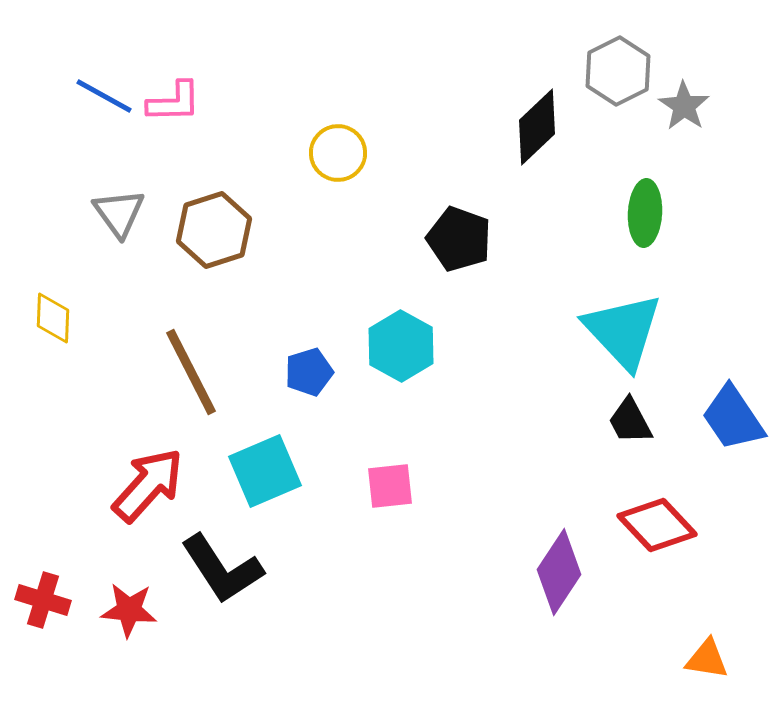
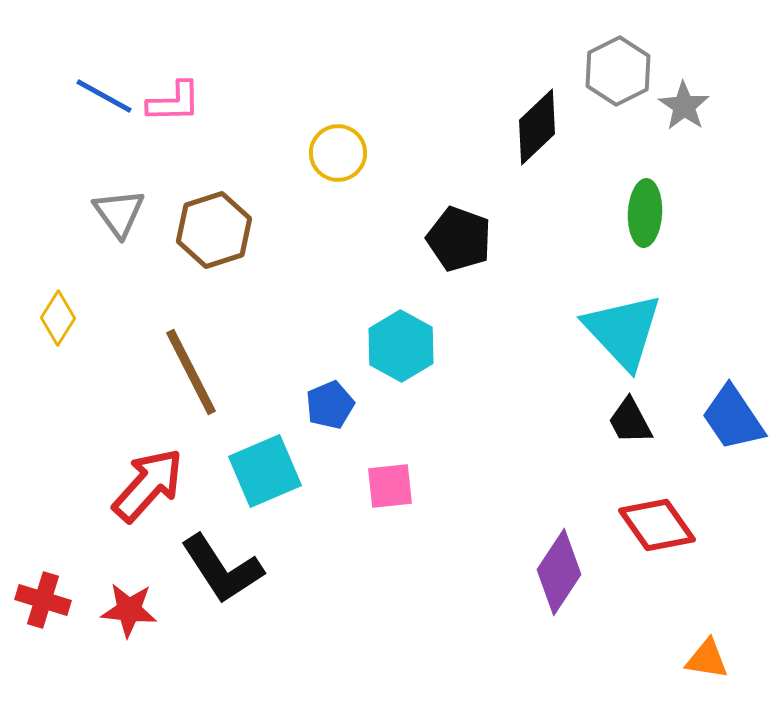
yellow diamond: moved 5 px right; rotated 30 degrees clockwise
blue pentagon: moved 21 px right, 33 px down; rotated 6 degrees counterclockwise
red diamond: rotated 8 degrees clockwise
